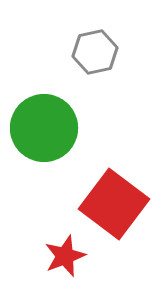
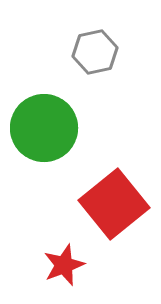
red square: rotated 14 degrees clockwise
red star: moved 1 px left, 9 px down
